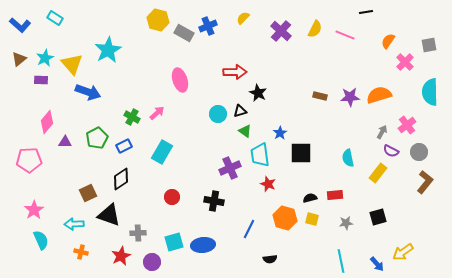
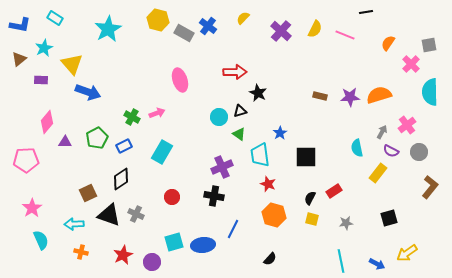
blue L-shape at (20, 25): rotated 30 degrees counterclockwise
blue cross at (208, 26): rotated 30 degrees counterclockwise
orange semicircle at (388, 41): moved 2 px down
cyan star at (108, 50): moved 21 px up
cyan star at (45, 58): moved 1 px left, 10 px up
pink cross at (405, 62): moved 6 px right, 2 px down
pink arrow at (157, 113): rotated 21 degrees clockwise
cyan circle at (218, 114): moved 1 px right, 3 px down
green triangle at (245, 131): moved 6 px left, 3 px down
black square at (301, 153): moved 5 px right, 4 px down
cyan semicircle at (348, 158): moved 9 px right, 10 px up
pink pentagon at (29, 160): moved 3 px left
purple cross at (230, 168): moved 8 px left, 1 px up
brown L-shape at (425, 182): moved 5 px right, 5 px down
red rectangle at (335, 195): moved 1 px left, 4 px up; rotated 28 degrees counterclockwise
black semicircle at (310, 198): rotated 48 degrees counterclockwise
black cross at (214, 201): moved 5 px up
pink star at (34, 210): moved 2 px left, 2 px up
black square at (378, 217): moved 11 px right, 1 px down
orange hexagon at (285, 218): moved 11 px left, 3 px up
blue line at (249, 229): moved 16 px left
gray cross at (138, 233): moved 2 px left, 19 px up; rotated 28 degrees clockwise
yellow arrow at (403, 252): moved 4 px right, 1 px down
red star at (121, 256): moved 2 px right, 1 px up
black semicircle at (270, 259): rotated 40 degrees counterclockwise
blue arrow at (377, 264): rotated 21 degrees counterclockwise
